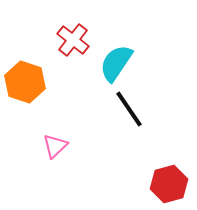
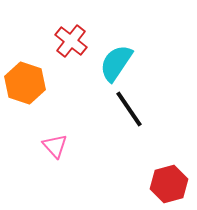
red cross: moved 2 px left, 1 px down
orange hexagon: moved 1 px down
pink triangle: rotated 28 degrees counterclockwise
